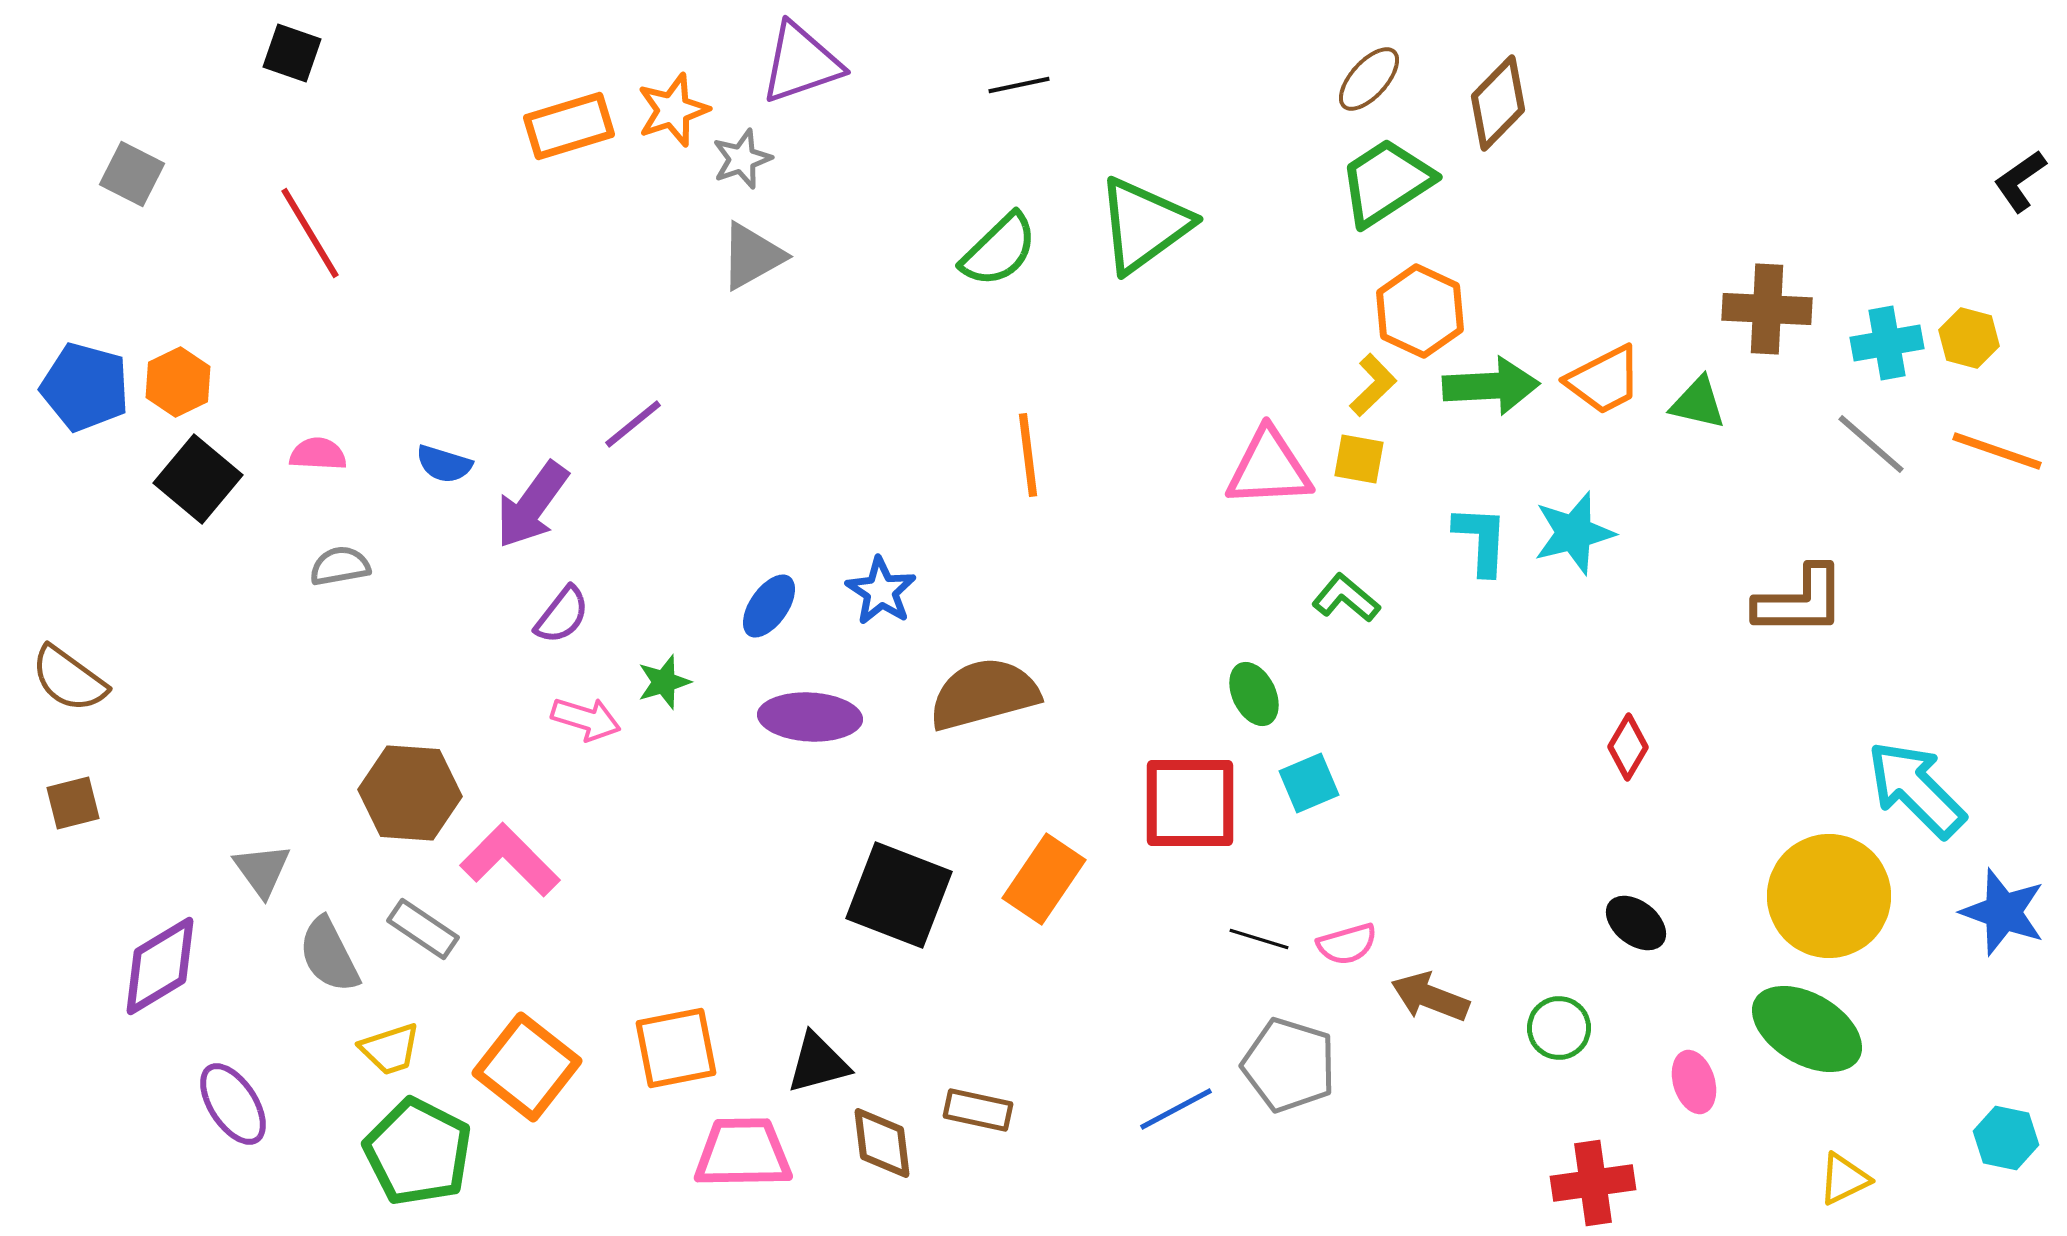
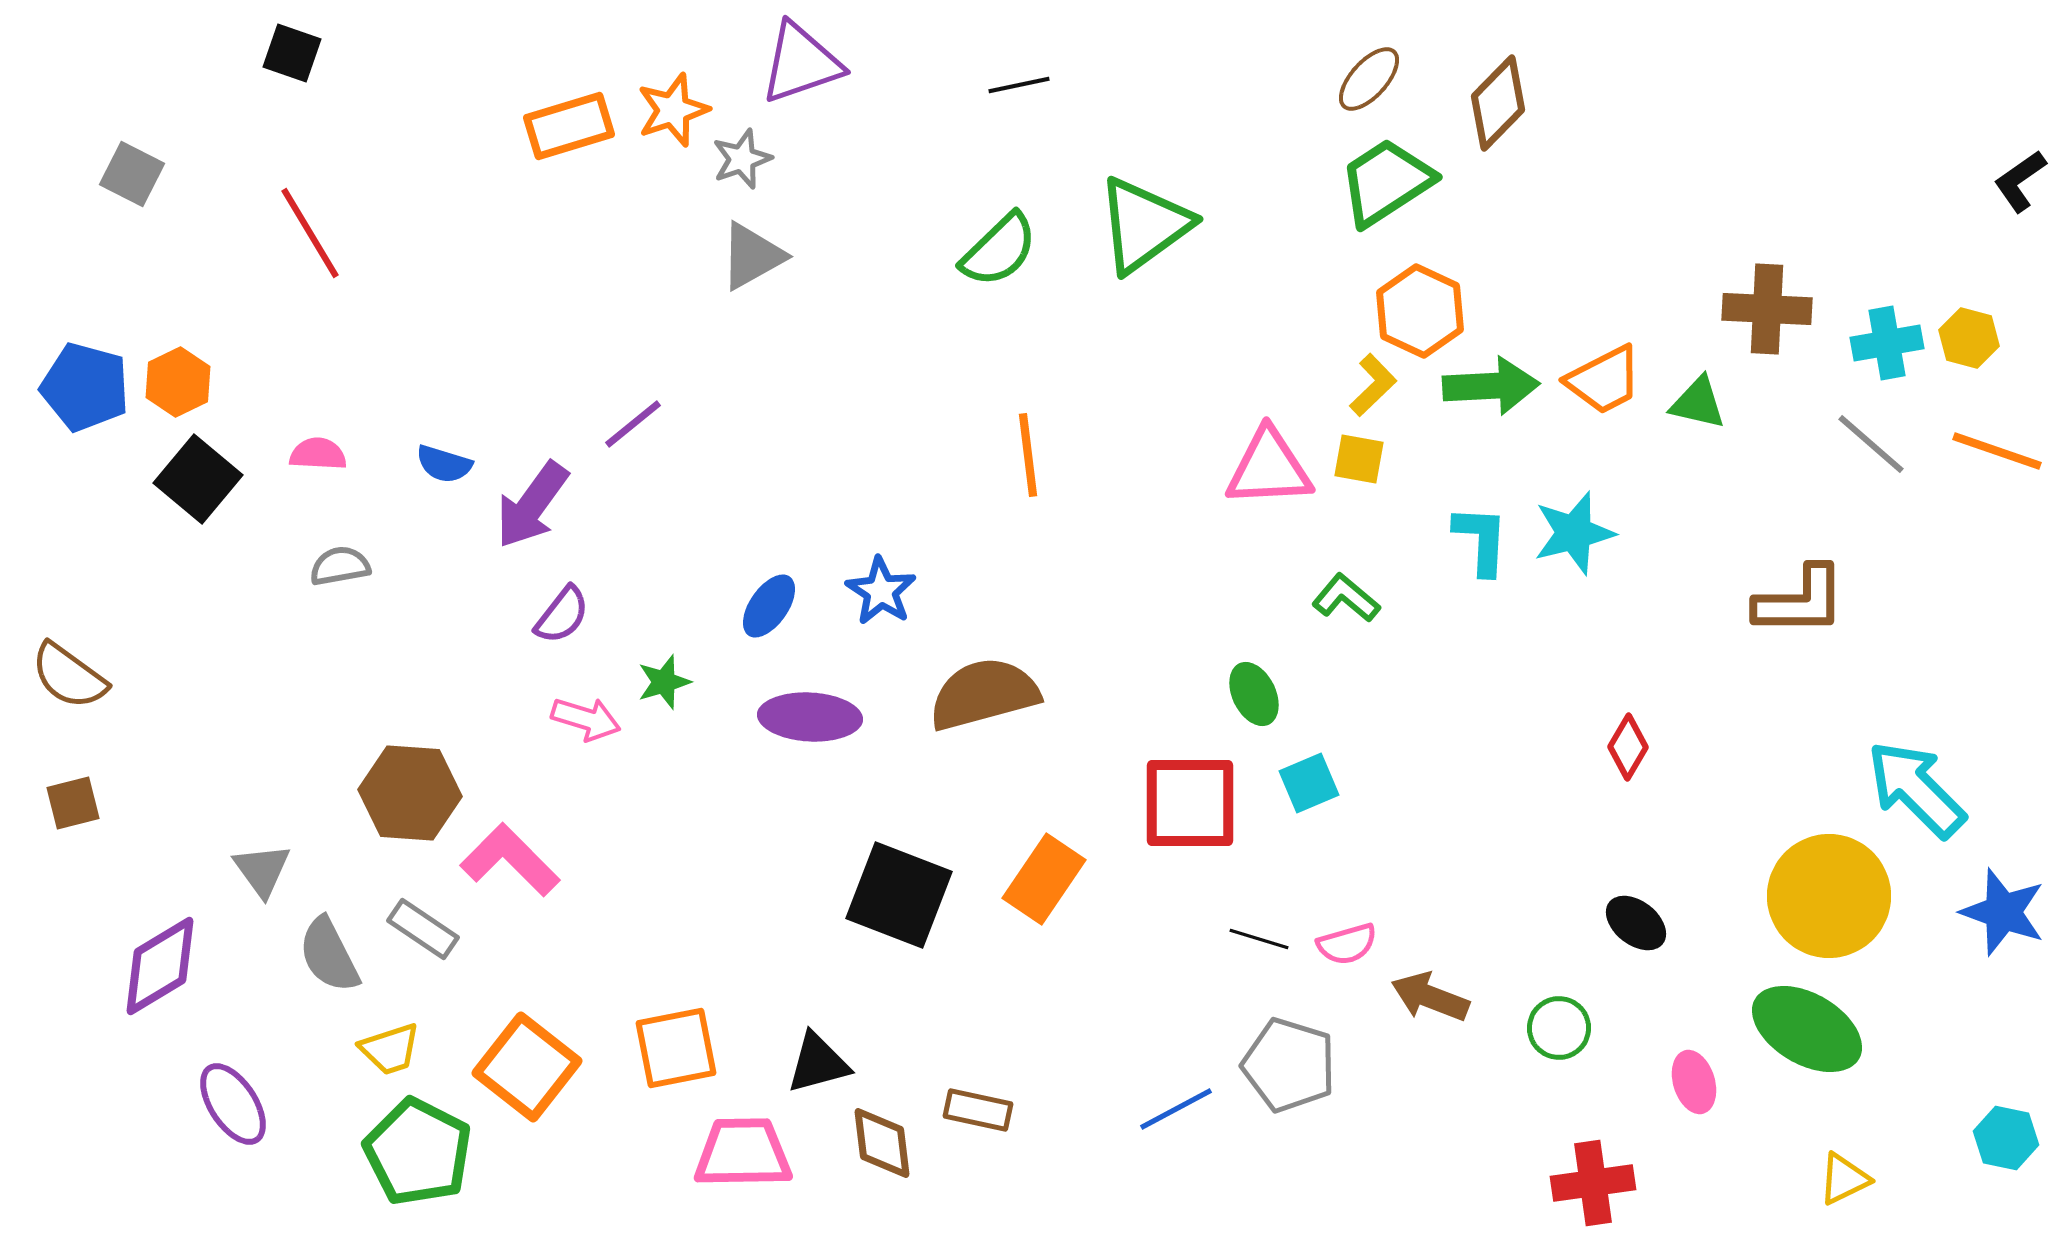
brown semicircle at (69, 679): moved 3 px up
